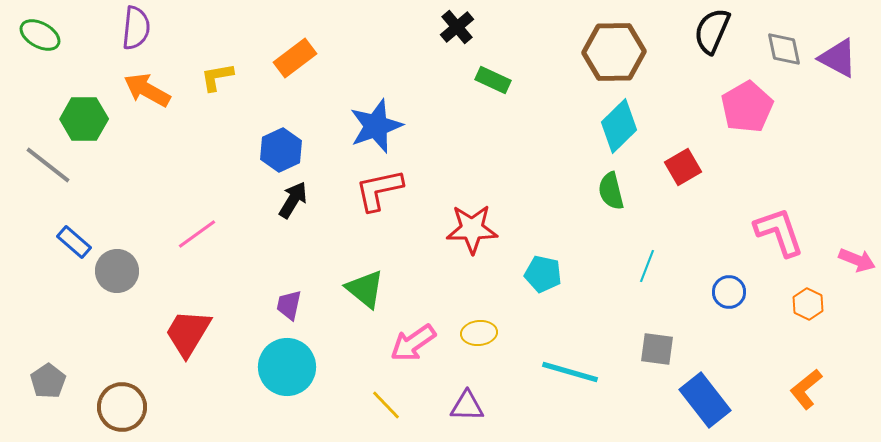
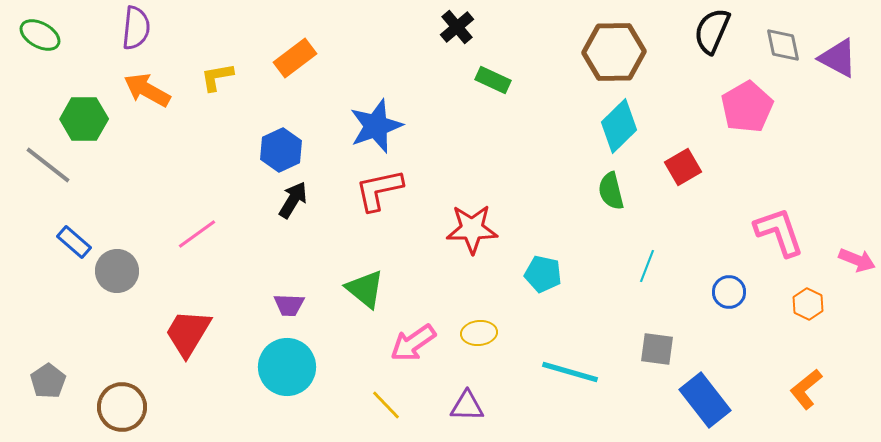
gray diamond at (784, 49): moved 1 px left, 4 px up
purple trapezoid at (289, 305): rotated 100 degrees counterclockwise
